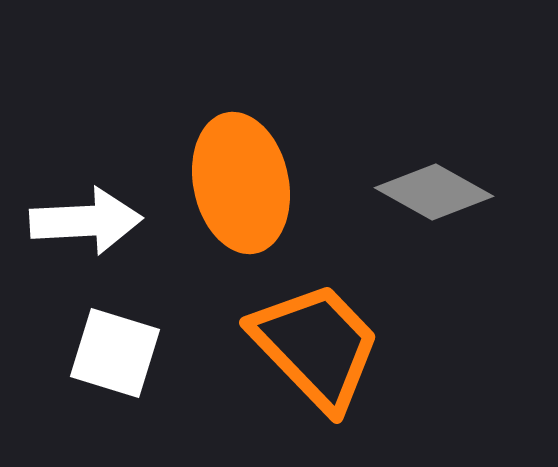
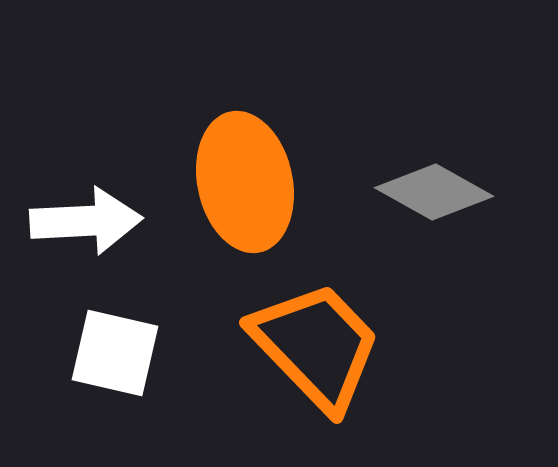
orange ellipse: moved 4 px right, 1 px up
white square: rotated 4 degrees counterclockwise
